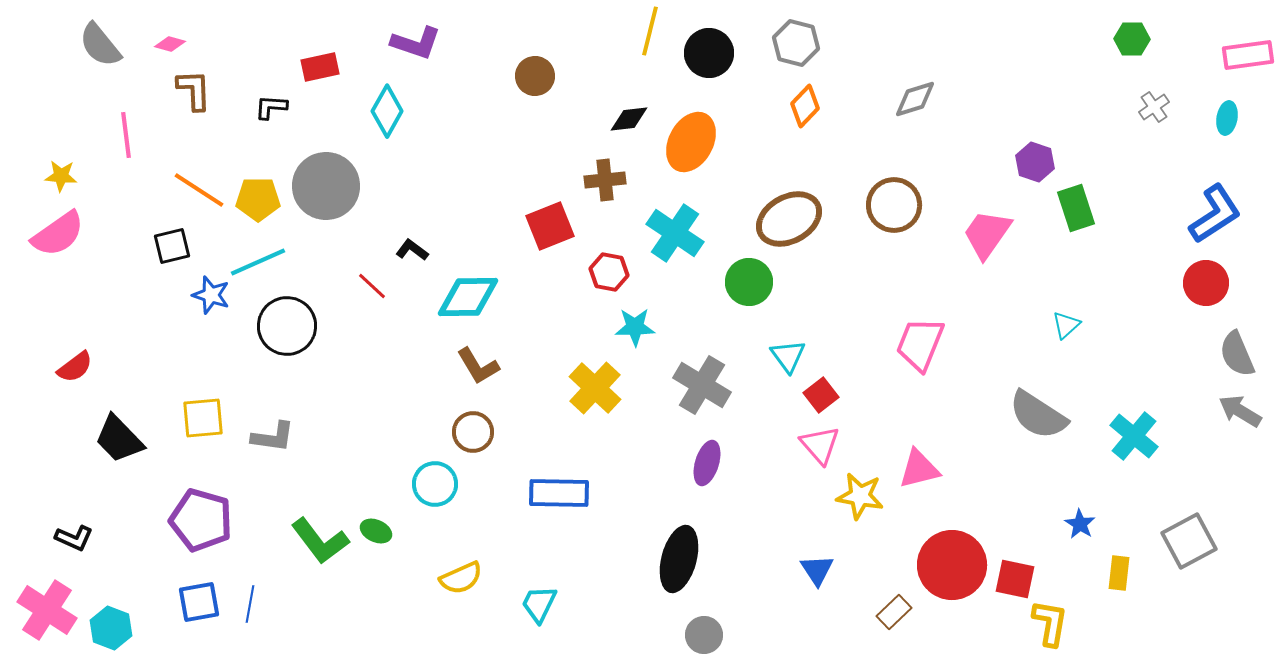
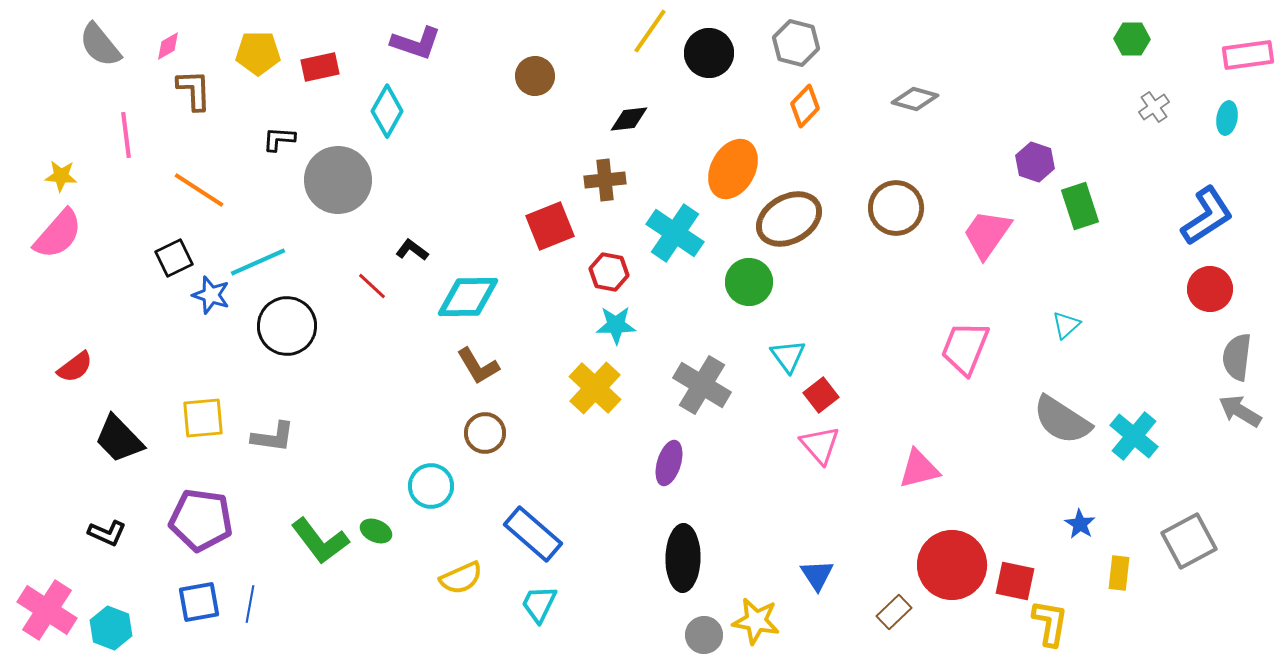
yellow line at (650, 31): rotated 21 degrees clockwise
pink diamond at (170, 44): moved 2 px left, 2 px down; rotated 44 degrees counterclockwise
gray diamond at (915, 99): rotated 33 degrees clockwise
black L-shape at (271, 107): moved 8 px right, 32 px down
orange ellipse at (691, 142): moved 42 px right, 27 px down
gray circle at (326, 186): moved 12 px right, 6 px up
yellow pentagon at (258, 199): moved 146 px up
brown circle at (894, 205): moved 2 px right, 3 px down
green rectangle at (1076, 208): moved 4 px right, 2 px up
blue L-shape at (1215, 214): moved 8 px left, 2 px down
pink semicircle at (58, 234): rotated 14 degrees counterclockwise
black square at (172, 246): moved 2 px right, 12 px down; rotated 12 degrees counterclockwise
red circle at (1206, 283): moved 4 px right, 6 px down
cyan star at (635, 327): moved 19 px left, 2 px up
pink trapezoid at (920, 344): moved 45 px right, 4 px down
gray semicircle at (1237, 354): moved 3 px down; rotated 30 degrees clockwise
gray semicircle at (1038, 415): moved 24 px right, 5 px down
brown circle at (473, 432): moved 12 px right, 1 px down
purple ellipse at (707, 463): moved 38 px left
cyan circle at (435, 484): moved 4 px left, 2 px down
blue rectangle at (559, 493): moved 26 px left, 41 px down; rotated 40 degrees clockwise
yellow star at (860, 496): moved 104 px left, 125 px down
purple pentagon at (201, 520): rotated 8 degrees counterclockwise
black L-shape at (74, 538): moved 33 px right, 5 px up
black ellipse at (679, 559): moved 4 px right, 1 px up; rotated 14 degrees counterclockwise
blue triangle at (817, 570): moved 5 px down
red square at (1015, 579): moved 2 px down
